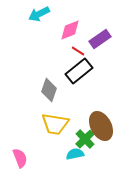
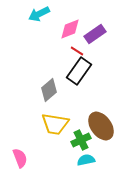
pink diamond: moved 1 px up
purple rectangle: moved 5 px left, 5 px up
red line: moved 1 px left
black rectangle: rotated 16 degrees counterclockwise
gray diamond: rotated 30 degrees clockwise
brown ellipse: rotated 8 degrees counterclockwise
green cross: moved 4 px left, 1 px down; rotated 18 degrees clockwise
cyan semicircle: moved 11 px right, 6 px down
